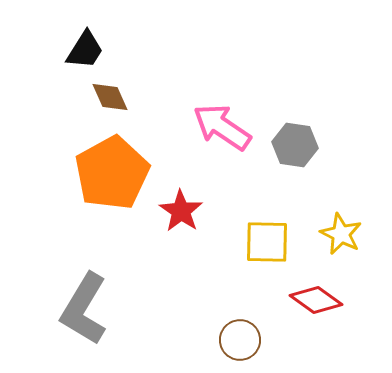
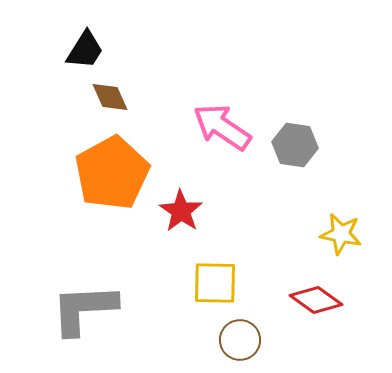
yellow star: rotated 15 degrees counterclockwise
yellow square: moved 52 px left, 41 px down
gray L-shape: rotated 56 degrees clockwise
